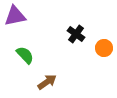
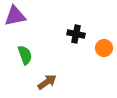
black cross: rotated 24 degrees counterclockwise
green semicircle: rotated 24 degrees clockwise
